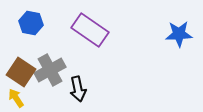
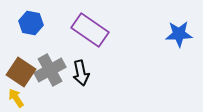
black arrow: moved 3 px right, 16 px up
